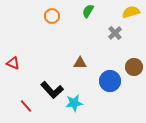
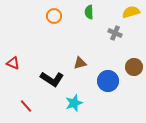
green semicircle: moved 1 px right, 1 px down; rotated 32 degrees counterclockwise
orange circle: moved 2 px right
gray cross: rotated 24 degrees counterclockwise
brown triangle: rotated 16 degrees counterclockwise
blue circle: moved 2 px left
black L-shape: moved 11 px up; rotated 15 degrees counterclockwise
cyan star: rotated 12 degrees counterclockwise
